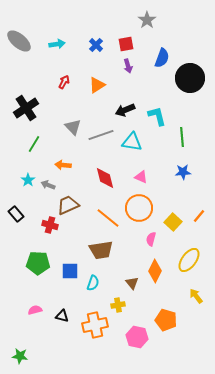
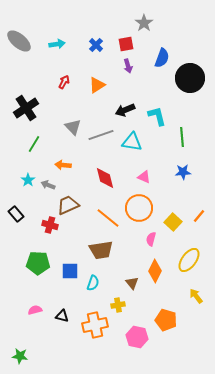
gray star at (147, 20): moved 3 px left, 3 px down
pink triangle at (141, 177): moved 3 px right
